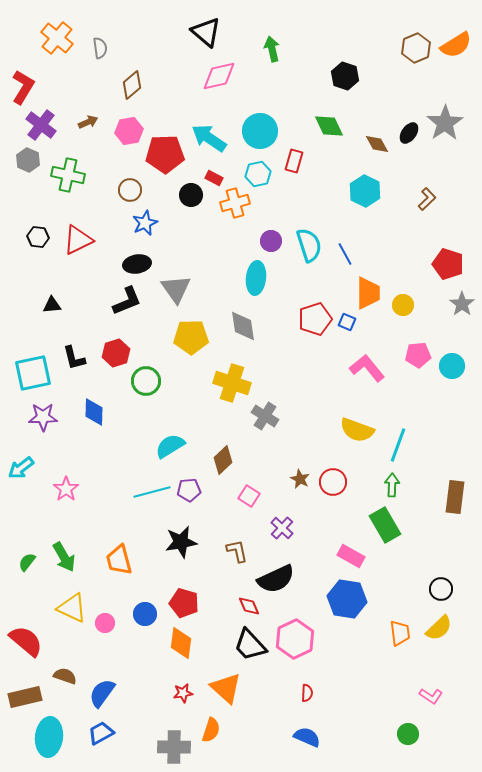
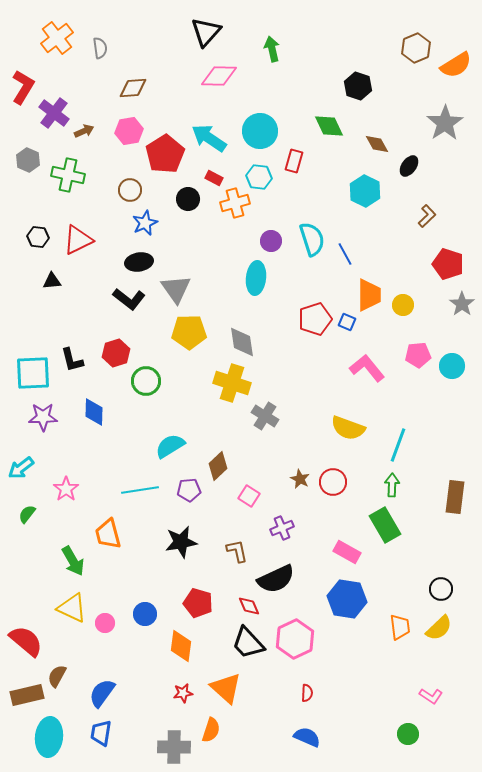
black triangle at (206, 32): rotated 32 degrees clockwise
orange cross at (57, 38): rotated 12 degrees clockwise
orange semicircle at (456, 45): moved 20 px down
pink diamond at (219, 76): rotated 15 degrees clockwise
black hexagon at (345, 76): moved 13 px right, 10 px down
brown diamond at (132, 85): moved 1 px right, 3 px down; rotated 36 degrees clockwise
brown arrow at (88, 122): moved 4 px left, 9 px down
purple cross at (41, 125): moved 13 px right, 12 px up
black ellipse at (409, 133): moved 33 px down
red pentagon at (165, 154): rotated 30 degrees counterclockwise
cyan hexagon at (258, 174): moved 1 px right, 3 px down; rotated 20 degrees clockwise
black circle at (191, 195): moved 3 px left, 4 px down
brown L-shape at (427, 199): moved 17 px down
cyan semicircle at (309, 245): moved 3 px right, 6 px up
black ellipse at (137, 264): moved 2 px right, 2 px up
orange trapezoid at (368, 293): moved 1 px right, 2 px down
black L-shape at (127, 301): moved 2 px right, 2 px up; rotated 60 degrees clockwise
black triangle at (52, 305): moved 24 px up
gray diamond at (243, 326): moved 1 px left, 16 px down
yellow pentagon at (191, 337): moved 2 px left, 5 px up
black L-shape at (74, 358): moved 2 px left, 2 px down
cyan square at (33, 373): rotated 9 degrees clockwise
yellow semicircle at (357, 430): moved 9 px left, 2 px up
brown diamond at (223, 460): moved 5 px left, 6 px down
cyan line at (152, 492): moved 12 px left, 2 px up; rotated 6 degrees clockwise
purple cross at (282, 528): rotated 25 degrees clockwise
pink rectangle at (351, 556): moved 4 px left, 4 px up
green arrow at (64, 557): moved 9 px right, 4 px down
orange trapezoid at (119, 560): moved 11 px left, 26 px up
green semicircle at (27, 562): moved 48 px up
red pentagon at (184, 603): moved 14 px right
orange trapezoid at (400, 633): moved 6 px up
orange diamond at (181, 643): moved 3 px down
black trapezoid at (250, 645): moved 2 px left, 2 px up
brown semicircle at (65, 676): moved 8 px left; rotated 80 degrees counterclockwise
brown rectangle at (25, 697): moved 2 px right, 2 px up
blue trapezoid at (101, 733): rotated 52 degrees counterclockwise
